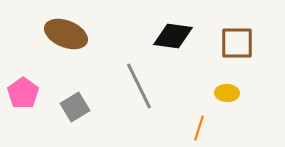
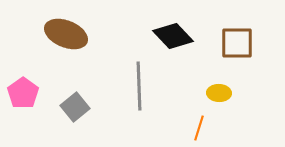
black diamond: rotated 39 degrees clockwise
gray line: rotated 24 degrees clockwise
yellow ellipse: moved 8 px left
gray square: rotated 8 degrees counterclockwise
